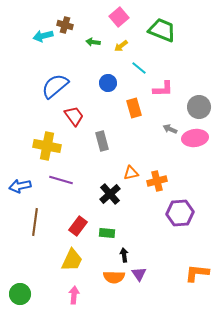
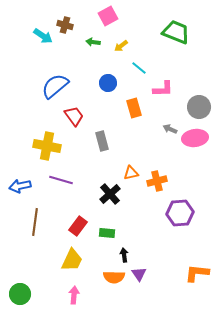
pink square: moved 11 px left, 1 px up; rotated 12 degrees clockwise
green trapezoid: moved 14 px right, 2 px down
cyan arrow: rotated 132 degrees counterclockwise
